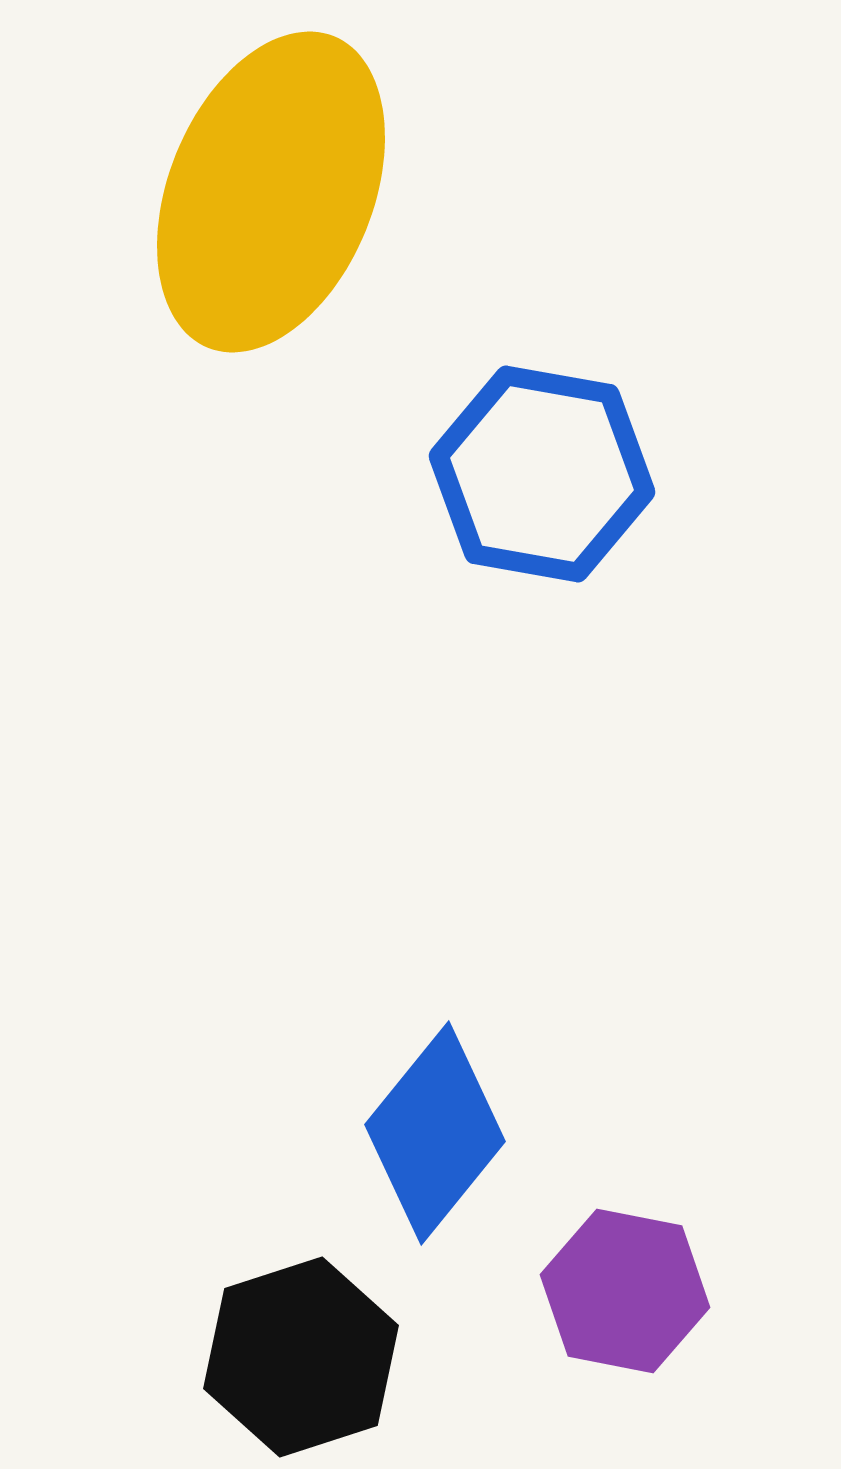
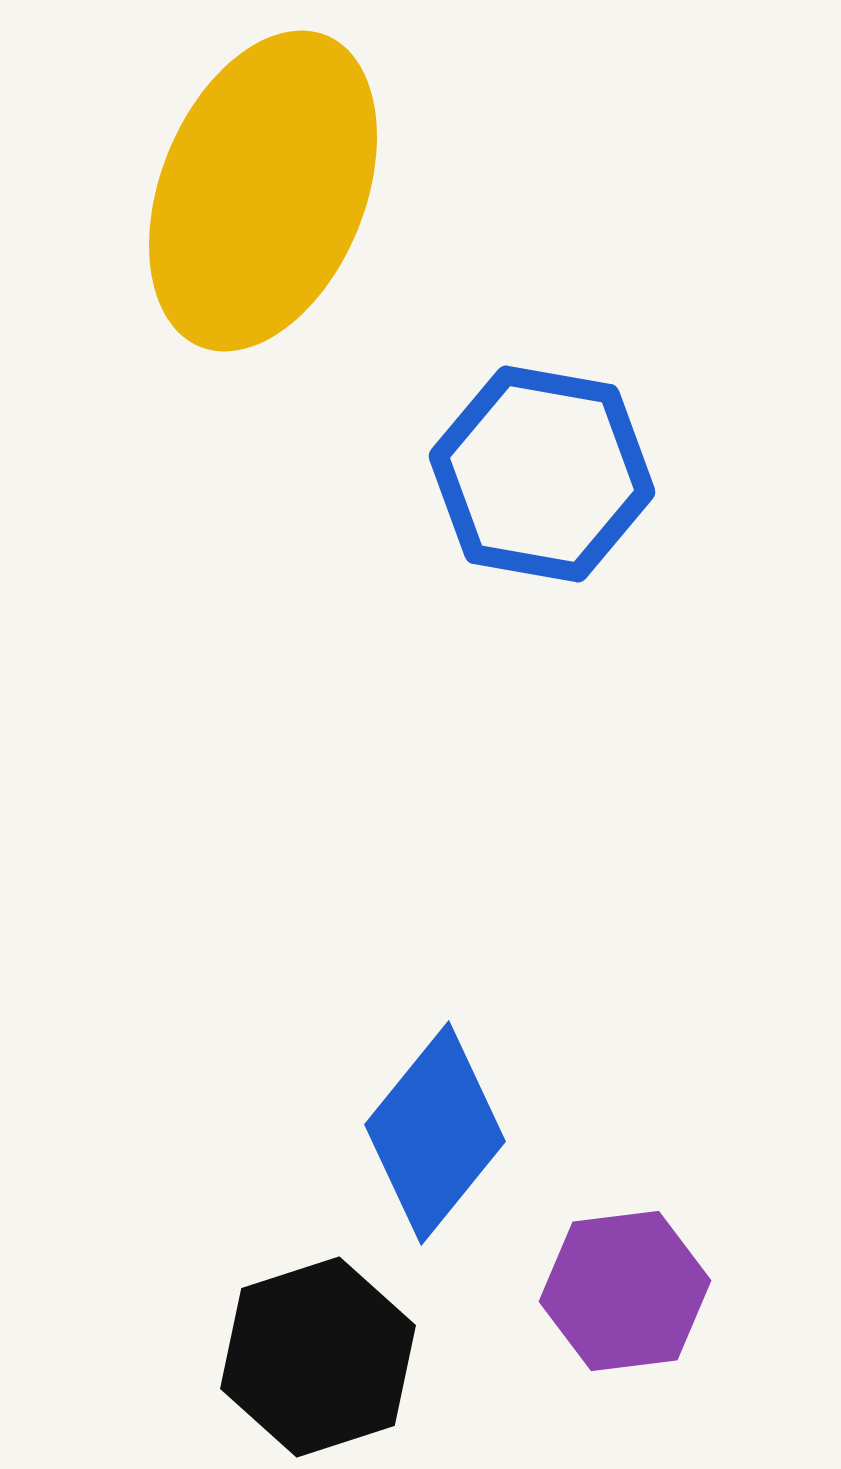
yellow ellipse: moved 8 px left, 1 px up
purple hexagon: rotated 18 degrees counterclockwise
black hexagon: moved 17 px right
